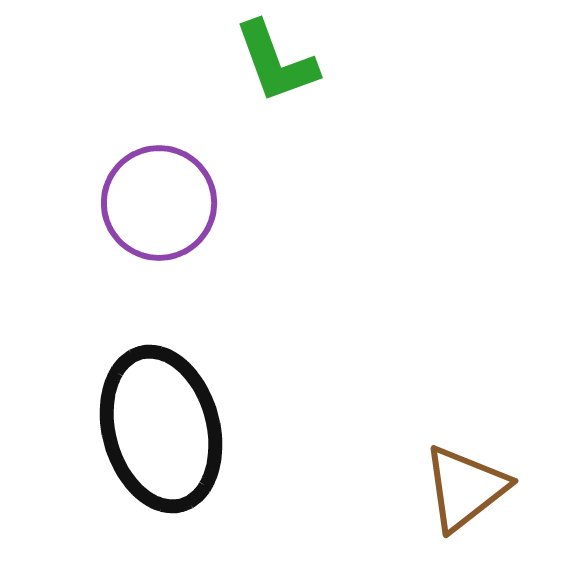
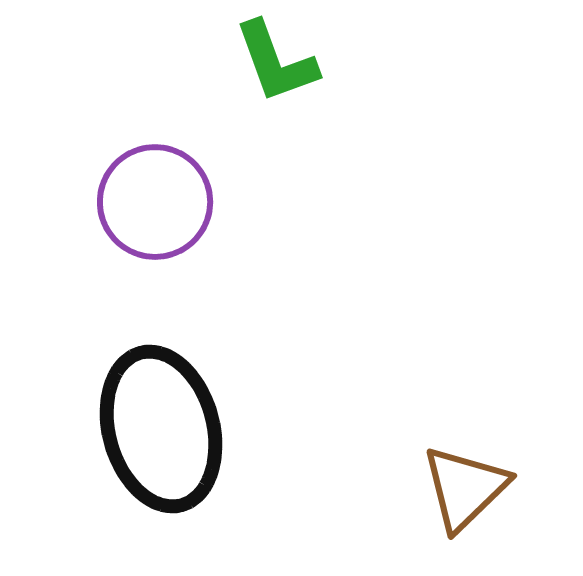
purple circle: moved 4 px left, 1 px up
brown triangle: rotated 6 degrees counterclockwise
